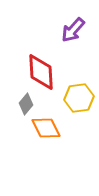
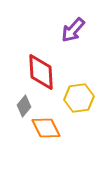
gray diamond: moved 2 px left, 2 px down
